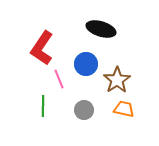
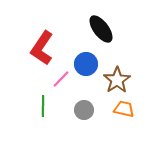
black ellipse: rotated 36 degrees clockwise
pink line: moved 2 px right; rotated 66 degrees clockwise
